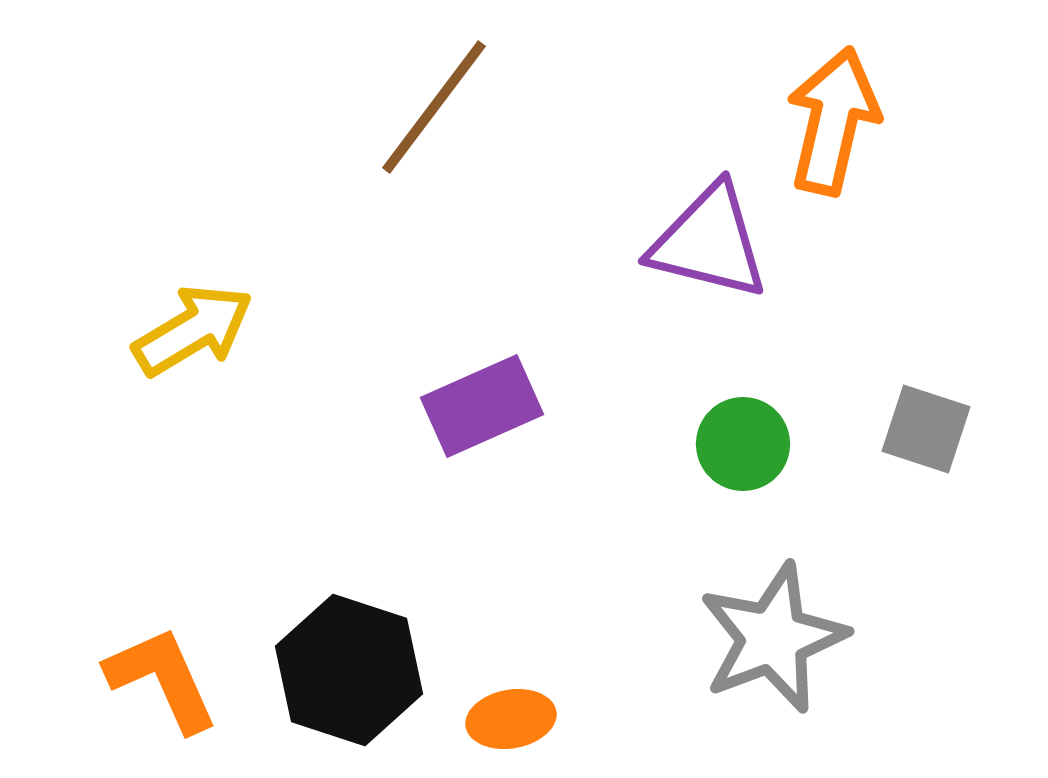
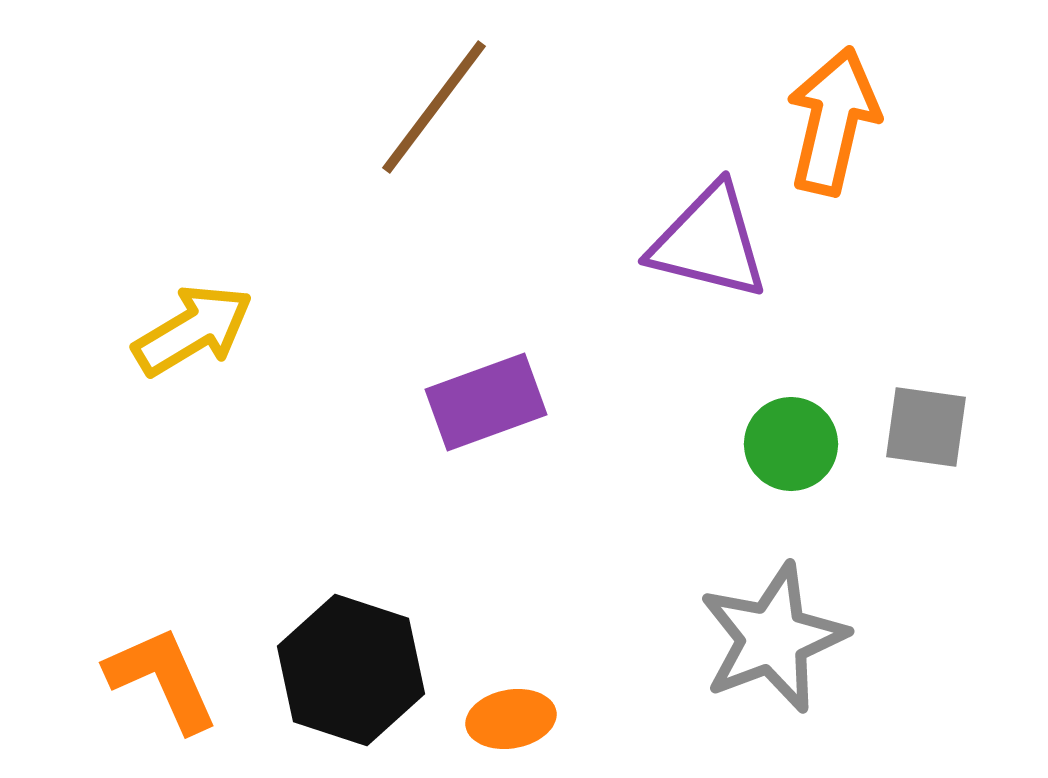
purple rectangle: moved 4 px right, 4 px up; rotated 4 degrees clockwise
gray square: moved 2 px up; rotated 10 degrees counterclockwise
green circle: moved 48 px right
black hexagon: moved 2 px right
